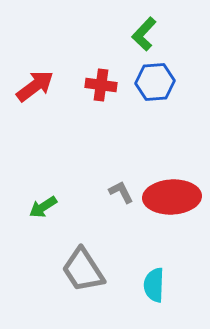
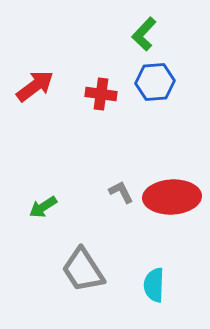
red cross: moved 9 px down
